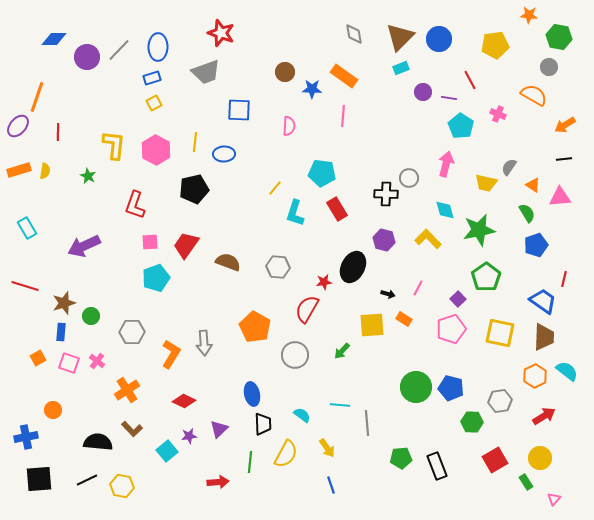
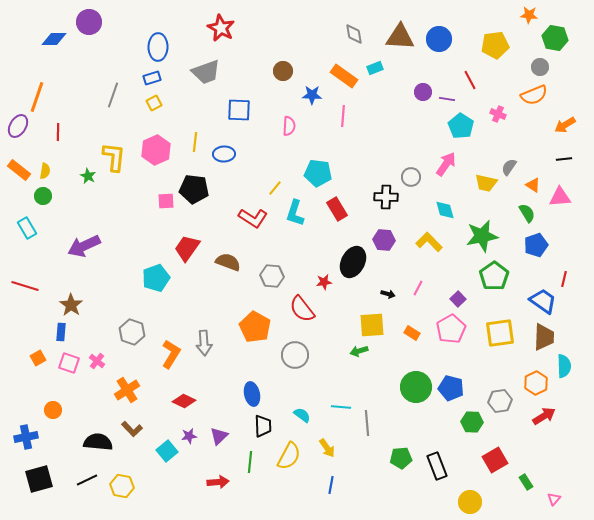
red star at (221, 33): moved 5 px up; rotated 8 degrees clockwise
brown triangle at (400, 37): rotated 48 degrees clockwise
green hexagon at (559, 37): moved 4 px left, 1 px down
gray line at (119, 50): moved 6 px left, 45 px down; rotated 25 degrees counterclockwise
purple circle at (87, 57): moved 2 px right, 35 px up
gray circle at (549, 67): moved 9 px left
cyan rectangle at (401, 68): moved 26 px left
brown circle at (285, 72): moved 2 px left, 1 px up
blue star at (312, 89): moved 6 px down
orange semicircle at (534, 95): rotated 128 degrees clockwise
purple line at (449, 98): moved 2 px left, 1 px down
purple ellipse at (18, 126): rotated 10 degrees counterclockwise
yellow L-shape at (114, 145): moved 12 px down
pink hexagon at (156, 150): rotated 8 degrees clockwise
pink arrow at (446, 164): rotated 20 degrees clockwise
orange rectangle at (19, 170): rotated 55 degrees clockwise
cyan pentagon at (322, 173): moved 4 px left
gray circle at (409, 178): moved 2 px right, 1 px up
black pentagon at (194, 189): rotated 20 degrees clockwise
black cross at (386, 194): moved 3 px down
red L-shape at (135, 205): moved 118 px right, 13 px down; rotated 76 degrees counterclockwise
green star at (479, 230): moved 3 px right, 6 px down
yellow L-shape at (428, 239): moved 1 px right, 3 px down
purple hexagon at (384, 240): rotated 10 degrees counterclockwise
pink square at (150, 242): moved 16 px right, 41 px up
red trapezoid at (186, 245): moved 1 px right, 3 px down
gray hexagon at (278, 267): moved 6 px left, 9 px down
black ellipse at (353, 267): moved 5 px up
green pentagon at (486, 277): moved 8 px right, 1 px up
brown star at (64, 303): moved 7 px right, 2 px down; rotated 20 degrees counterclockwise
red semicircle at (307, 309): moved 5 px left; rotated 68 degrees counterclockwise
green circle at (91, 316): moved 48 px left, 120 px up
orange rectangle at (404, 319): moved 8 px right, 14 px down
pink pentagon at (451, 329): rotated 12 degrees counterclockwise
gray hexagon at (132, 332): rotated 20 degrees clockwise
yellow square at (500, 333): rotated 20 degrees counterclockwise
green arrow at (342, 351): moved 17 px right; rotated 30 degrees clockwise
cyan semicircle at (567, 371): moved 3 px left, 5 px up; rotated 50 degrees clockwise
orange hexagon at (535, 376): moved 1 px right, 7 px down
cyan line at (340, 405): moved 1 px right, 2 px down
black trapezoid at (263, 424): moved 2 px down
purple triangle at (219, 429): moved 7 px down
yellow semicircle at (286, 454): moved 3 px right, 2 px down
yellow circle at (540, 458): moved 70 px left, 44 px down
black square at (39, 479): rotated 12 degrees counterclockwise
blue line at (331, 485): rotated 30 degrees clockwise
